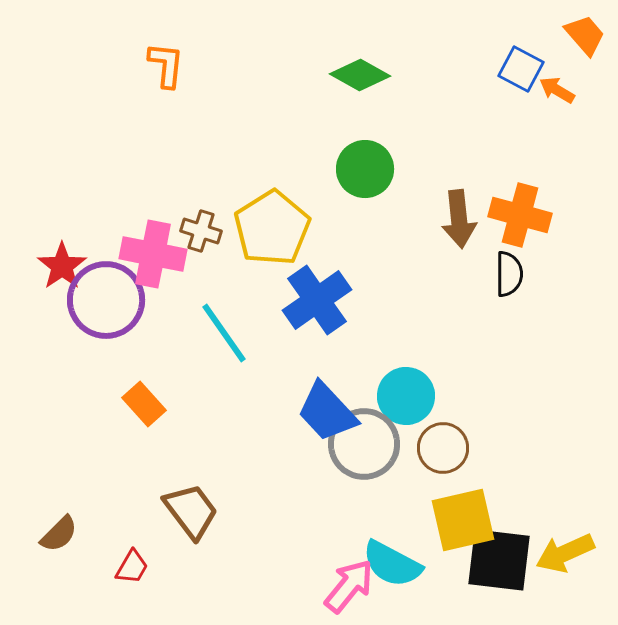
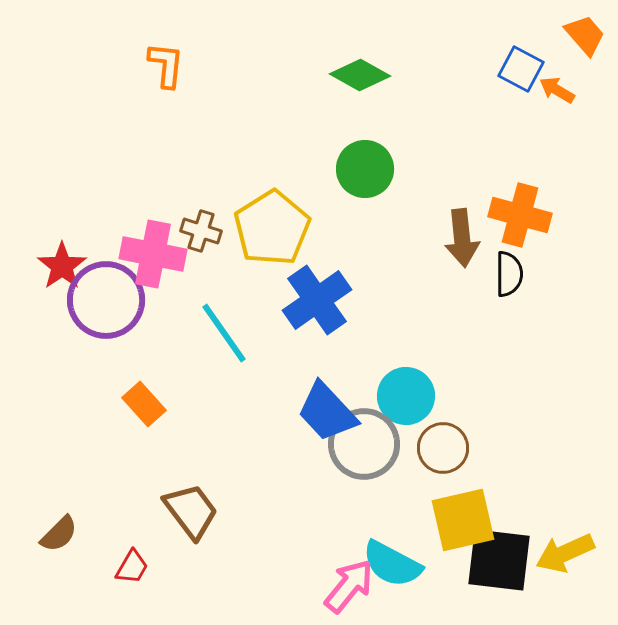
brown arrow: moved 3 px right, 19 px down
